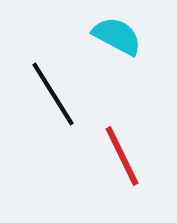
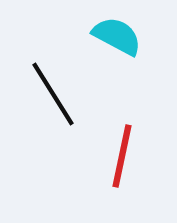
red line: rotated 38 degrees clockwise
